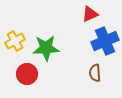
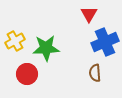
red triangle: moved 1 px left; rotated 36 degrees counterclockwise
blue cross: moved 1 px down
